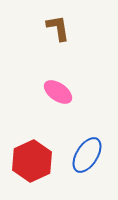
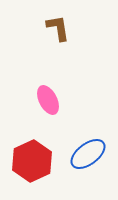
pink ellipse: moved 10 px left, 8 px down; rotated 28 degrees clockwise
blue ellipse: moved 1 px right, 1 px up; rotated 21 degrees clockwise
